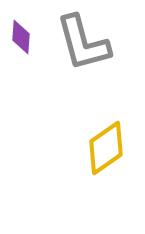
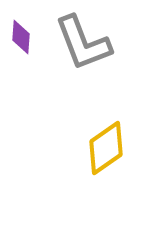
gray L-shape: rotated 6 degrees counterclockwise
